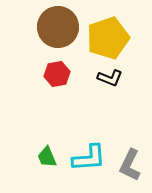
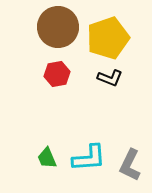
green trapezoid: moved 1 px down
